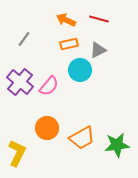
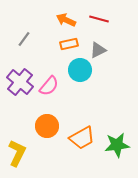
orange circle: moved 2 px up
